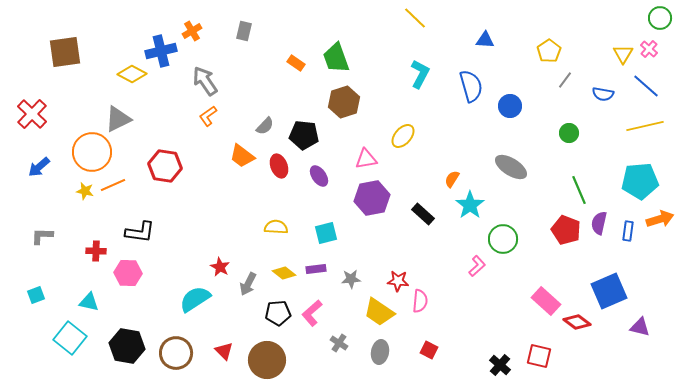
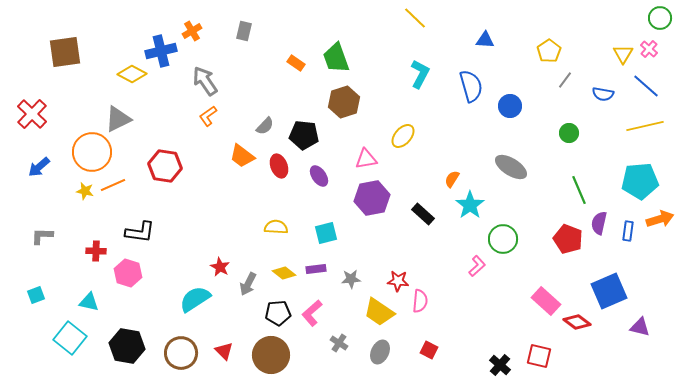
red pentagon at (566, 230): moved 2 px right, 9 px down
pink hexagon at (128, 273): rotated 16 degrees clockwise
gray ellipse at (380, 352): rotated 15 degrees clockwise
brown circle at (176, 353): moved 5 px right
brown circle at (267, 360): moved 4 px right, 5 px up
